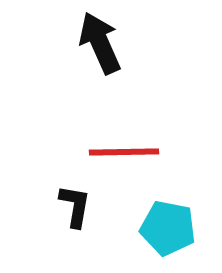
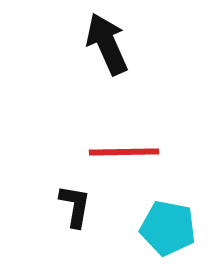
black arrow: moved 7 px right, 1 px down
